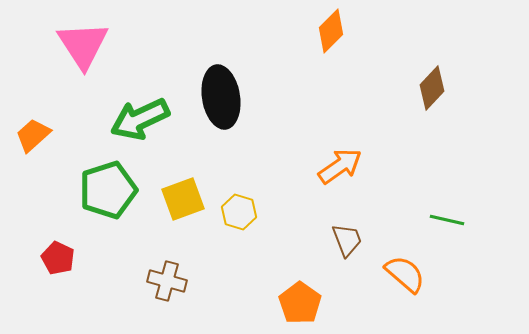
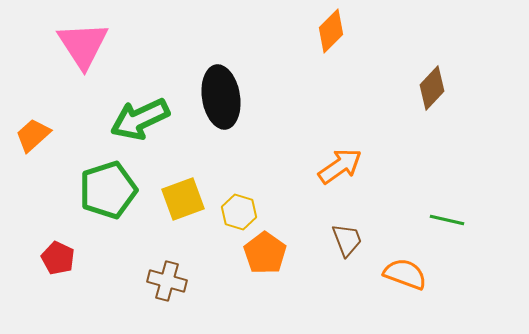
orange semicircle: rotated 21 degrees counterclockwise
orange pentagon: moved 35 px left, 50 px up
